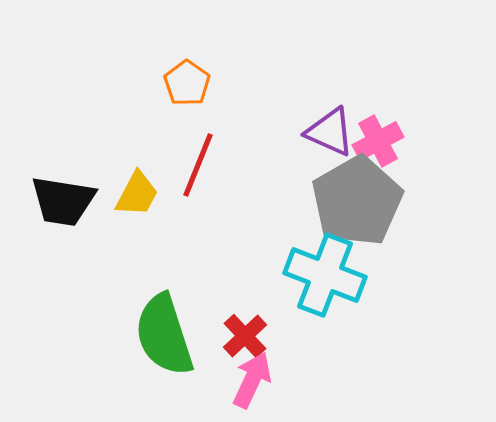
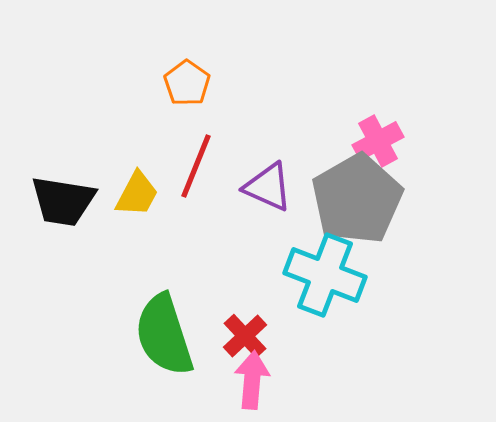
purple triangle: moved 62 px left, 55 px down
red line: moved 2 px left, 1 px down
gray pentagon: moved 2 px up
pink arrow: rotated 20 degrees counterclockwise
